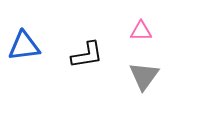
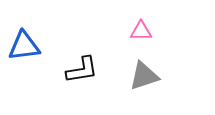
black L-shape: moved 5 px left, 15 px down
gray triangle: rotated 36 degrees clockwise
